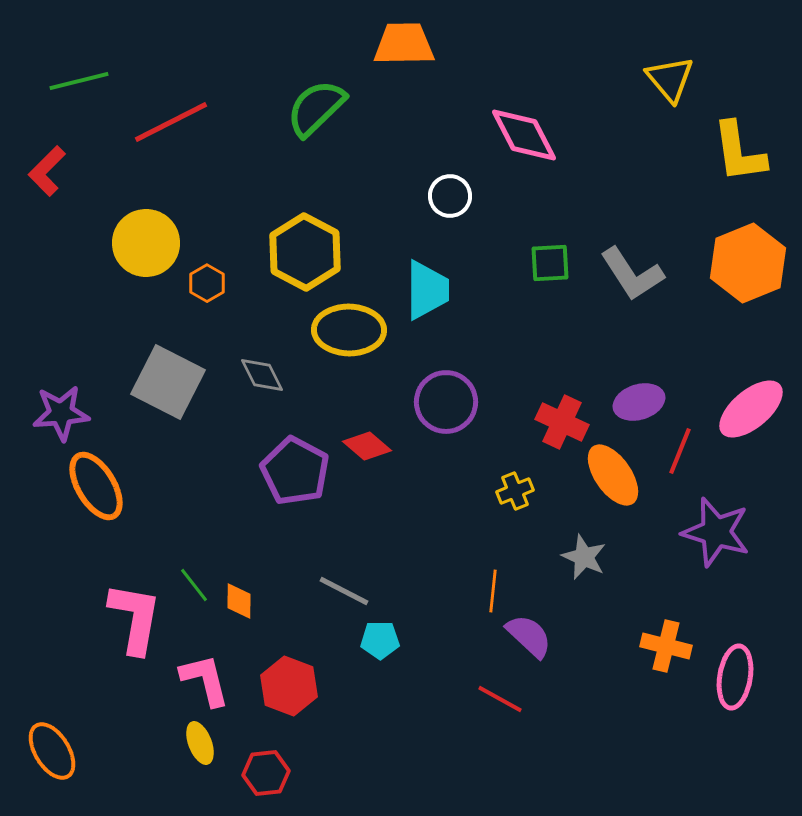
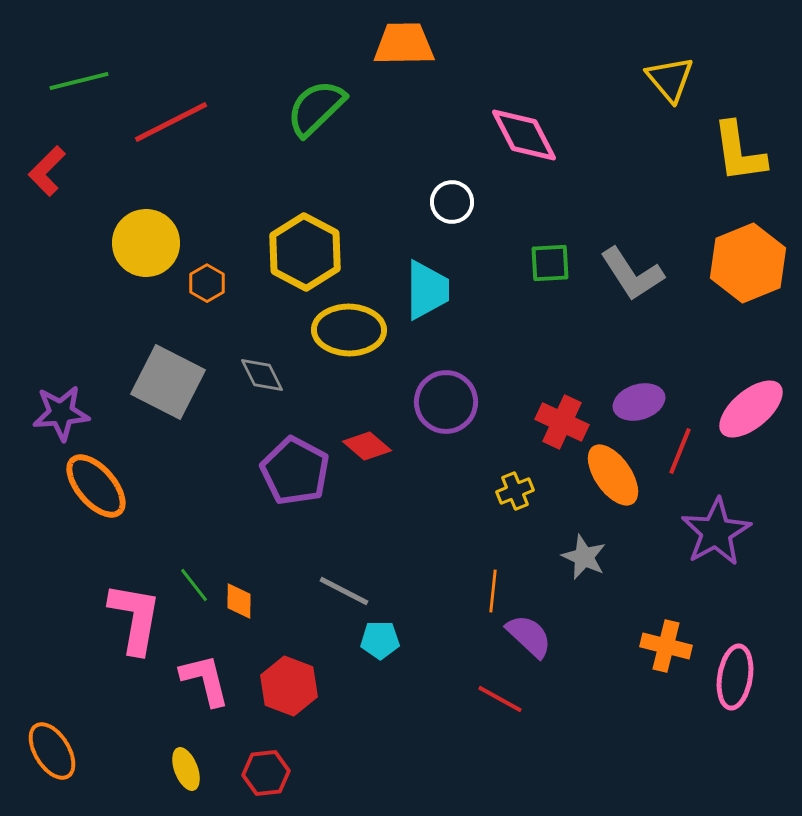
white circle at (450, 196): moved 2 px right, 6 px down
orange ellipse at (96, 486): rotated 10 degrees counterclockwise
purple star at (716, 532): rotated 26 degrees clockwise
yellow ellipse at (200, 743): moved 14 px left, 26 px down
